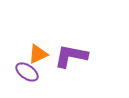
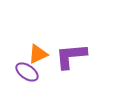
purple L-shape: rotated 16 degrees counterclockwise
